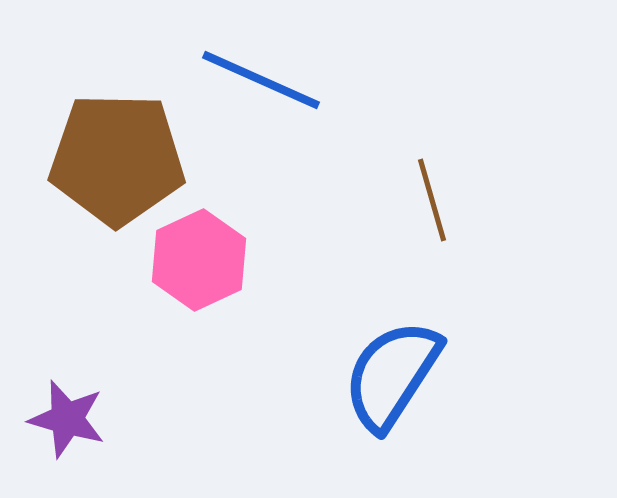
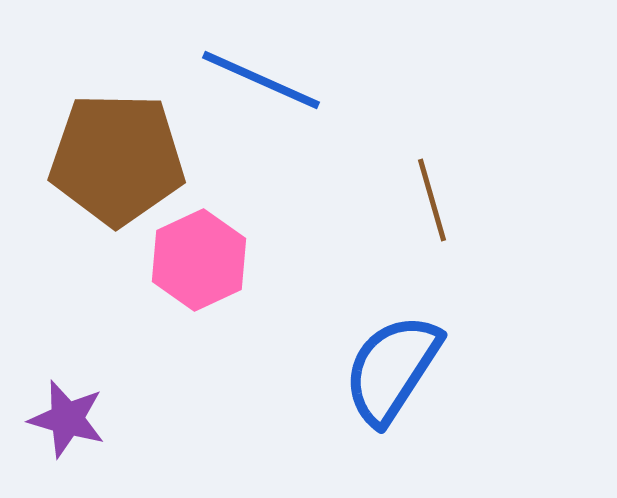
blue semicircle: moved 6 px up
